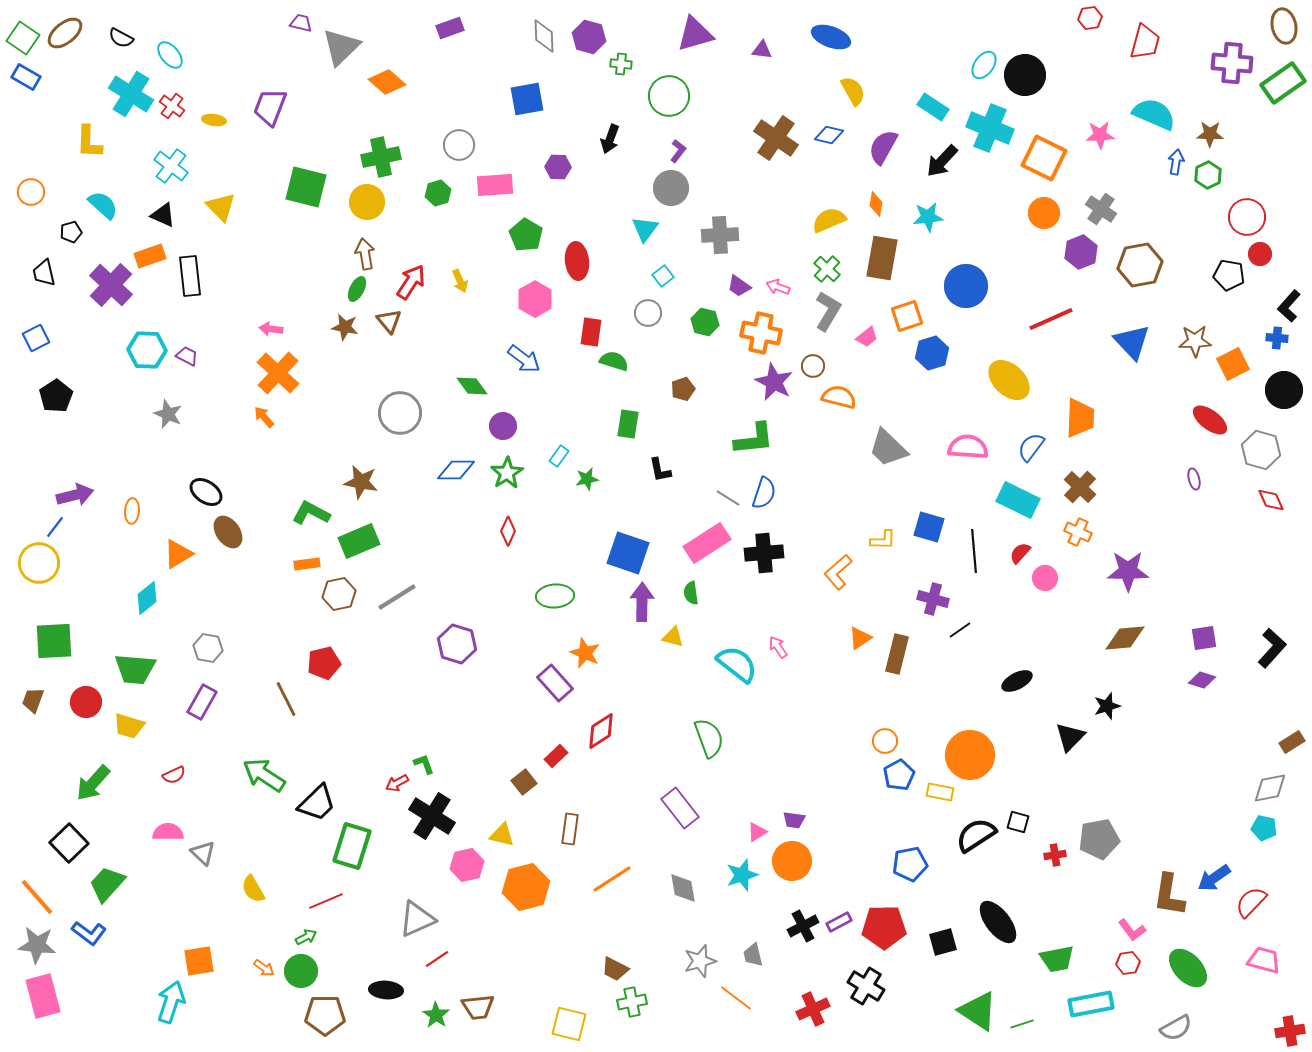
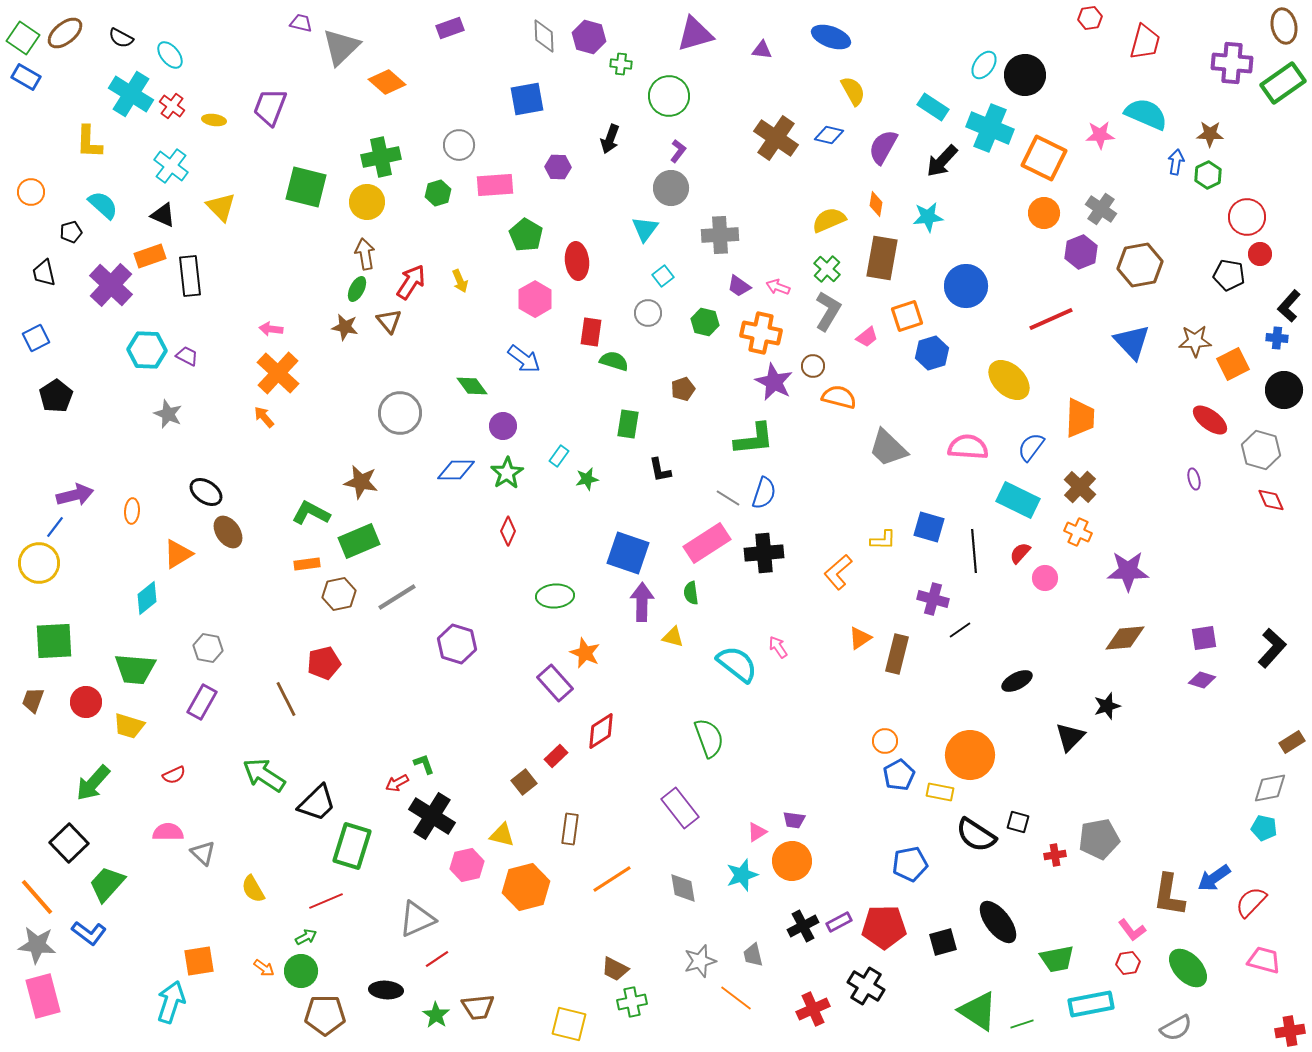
cyan semicircle at (1154, 114): moved 8 px left
black semicircle at (976, 835): rotated 114 degrees counterclockwise
